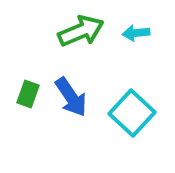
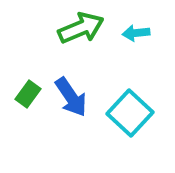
green arrow: moved 3 px up
green rectangle: rotated 16 degrees clockwise
cyan square: moved 2 px left
